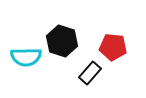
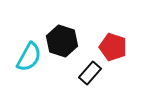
red pentagon: rotated 12 degrees clockwise
cyan semicircle: moved 3 px right; rotated 60 degrees counterclockwise
